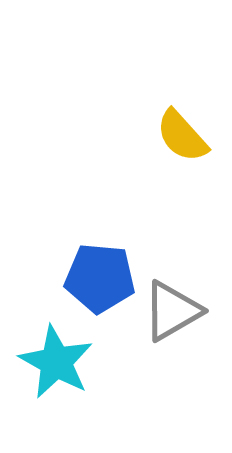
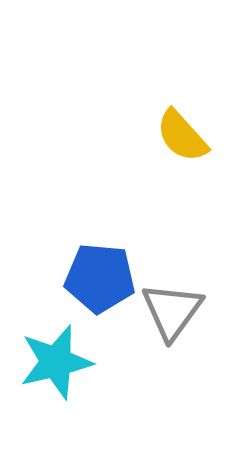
gray triangle: rotated 24 degrees counterclockwise
cyan star: rotated 30 degrees clockwise
